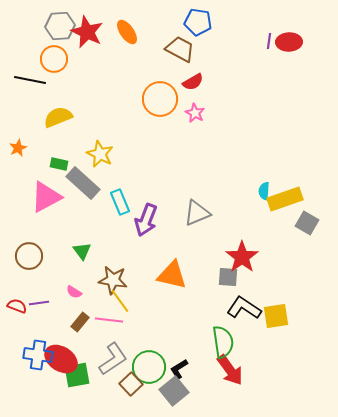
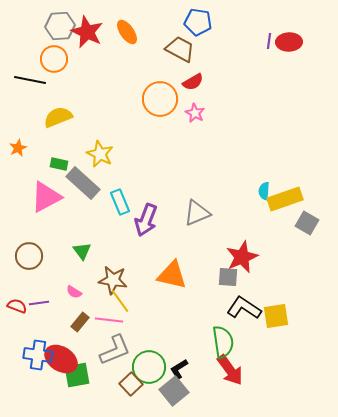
red star at (242, 257): rotated 12 degrees clockwise
gray L-shape at (113, 359): moved 2 px right, 9 px up; rotated 12 degrees clockwise
